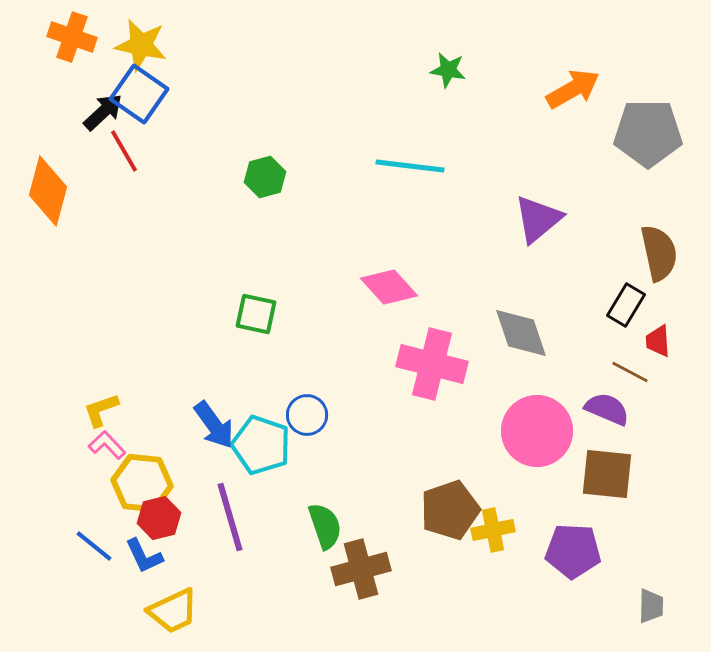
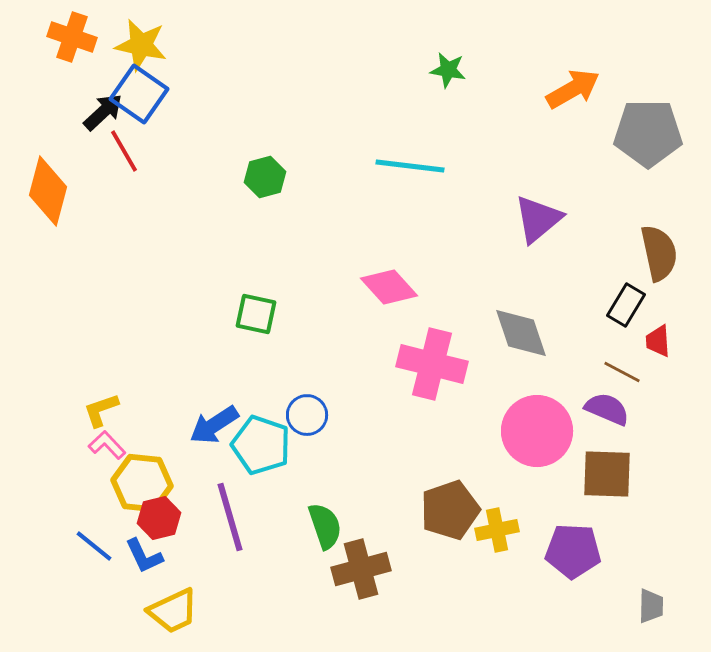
brown line: moved 8 px left
blue arrow: rotated 93 degrees clockwise
brown square: rotated 4 degrees counterclockwise
yellow cross: moved 4 px right
